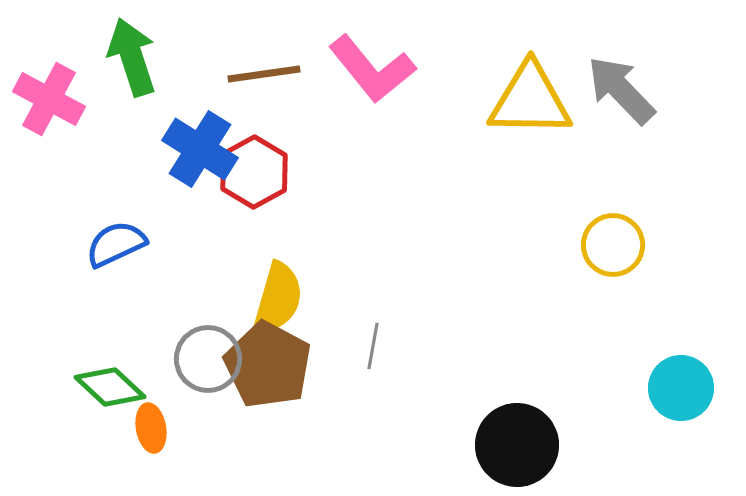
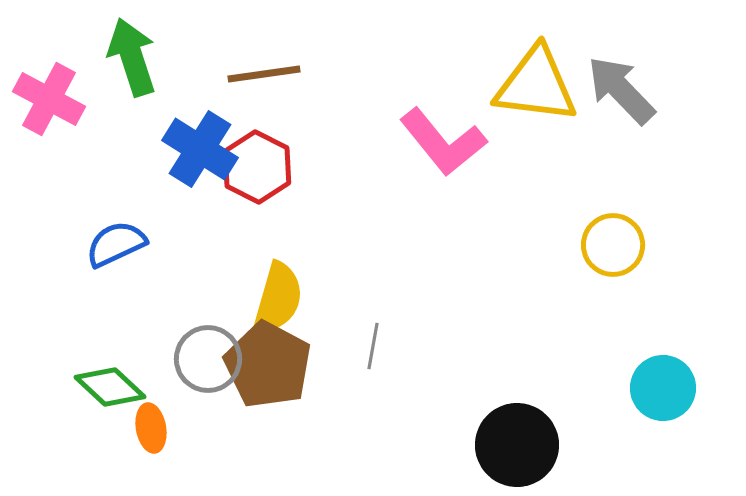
pink L-shape: moved 71 px right, 73 px down
yellow triangle: moved 6 px right, 15 px up; rotated 6 degrees clockwise
red hexagon: moved 3 px right, 5 px up; rotated 4 degrees counterclockwise
cyan circle: moved 18 px left
